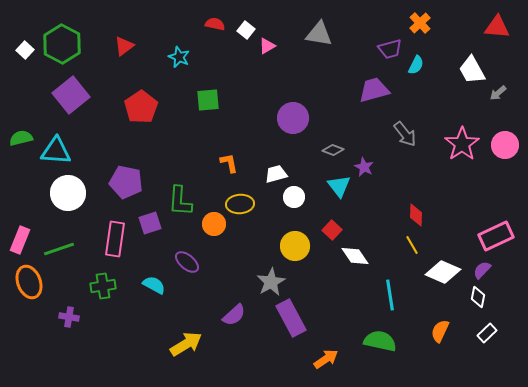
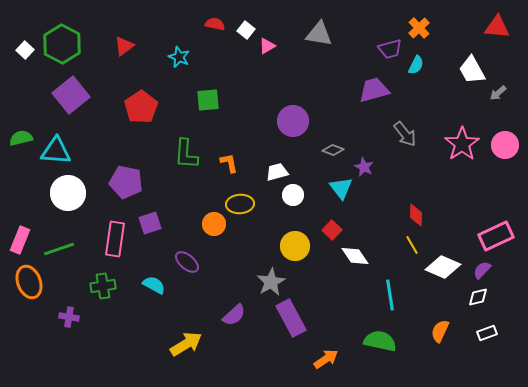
orange cross at (420, 23): moved 1 px left, 5 px down
purple circle at (293, 118): moved 3 px down
white trapezoid at (276, 174): moved 1 px right, 2 px up
cyan triangle at (339, 186): moved 2 px right, 2 px down
white circle at (294, 197): moved 1 px left, 2 px up
green L-shape at (180, 201): moved 6 px right, 47 px up
white diamond at (443, 272): moved 5 px up
white diamond at (478, 297): rotated 65 degrees clockwise
white rectangle at (487, 333): rotated 24 degrees clockwise
